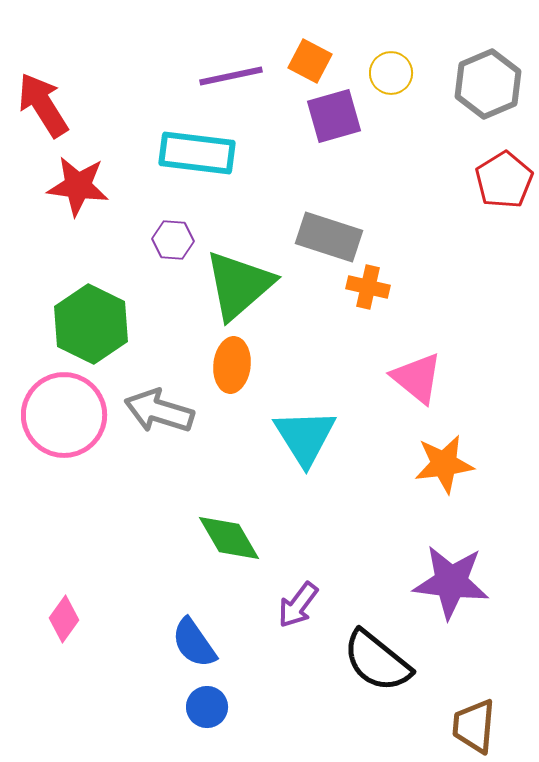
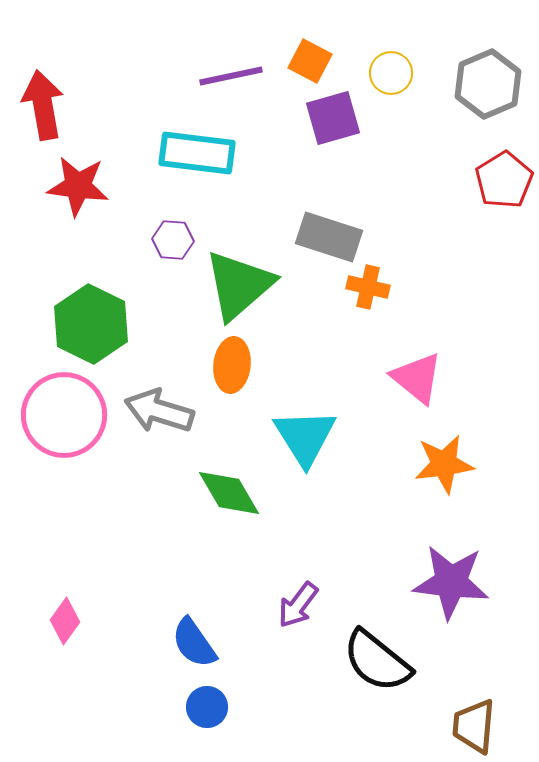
red arrow: rotated 22 degrees clockwise
purple square: moved 1 px left, 2 px down
green diamond: moved 45 px up
pink diamond: moved 1 px right, 2 px down
